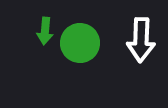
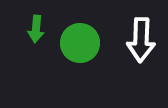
green arrow: moved 9 px left, 2 px up
